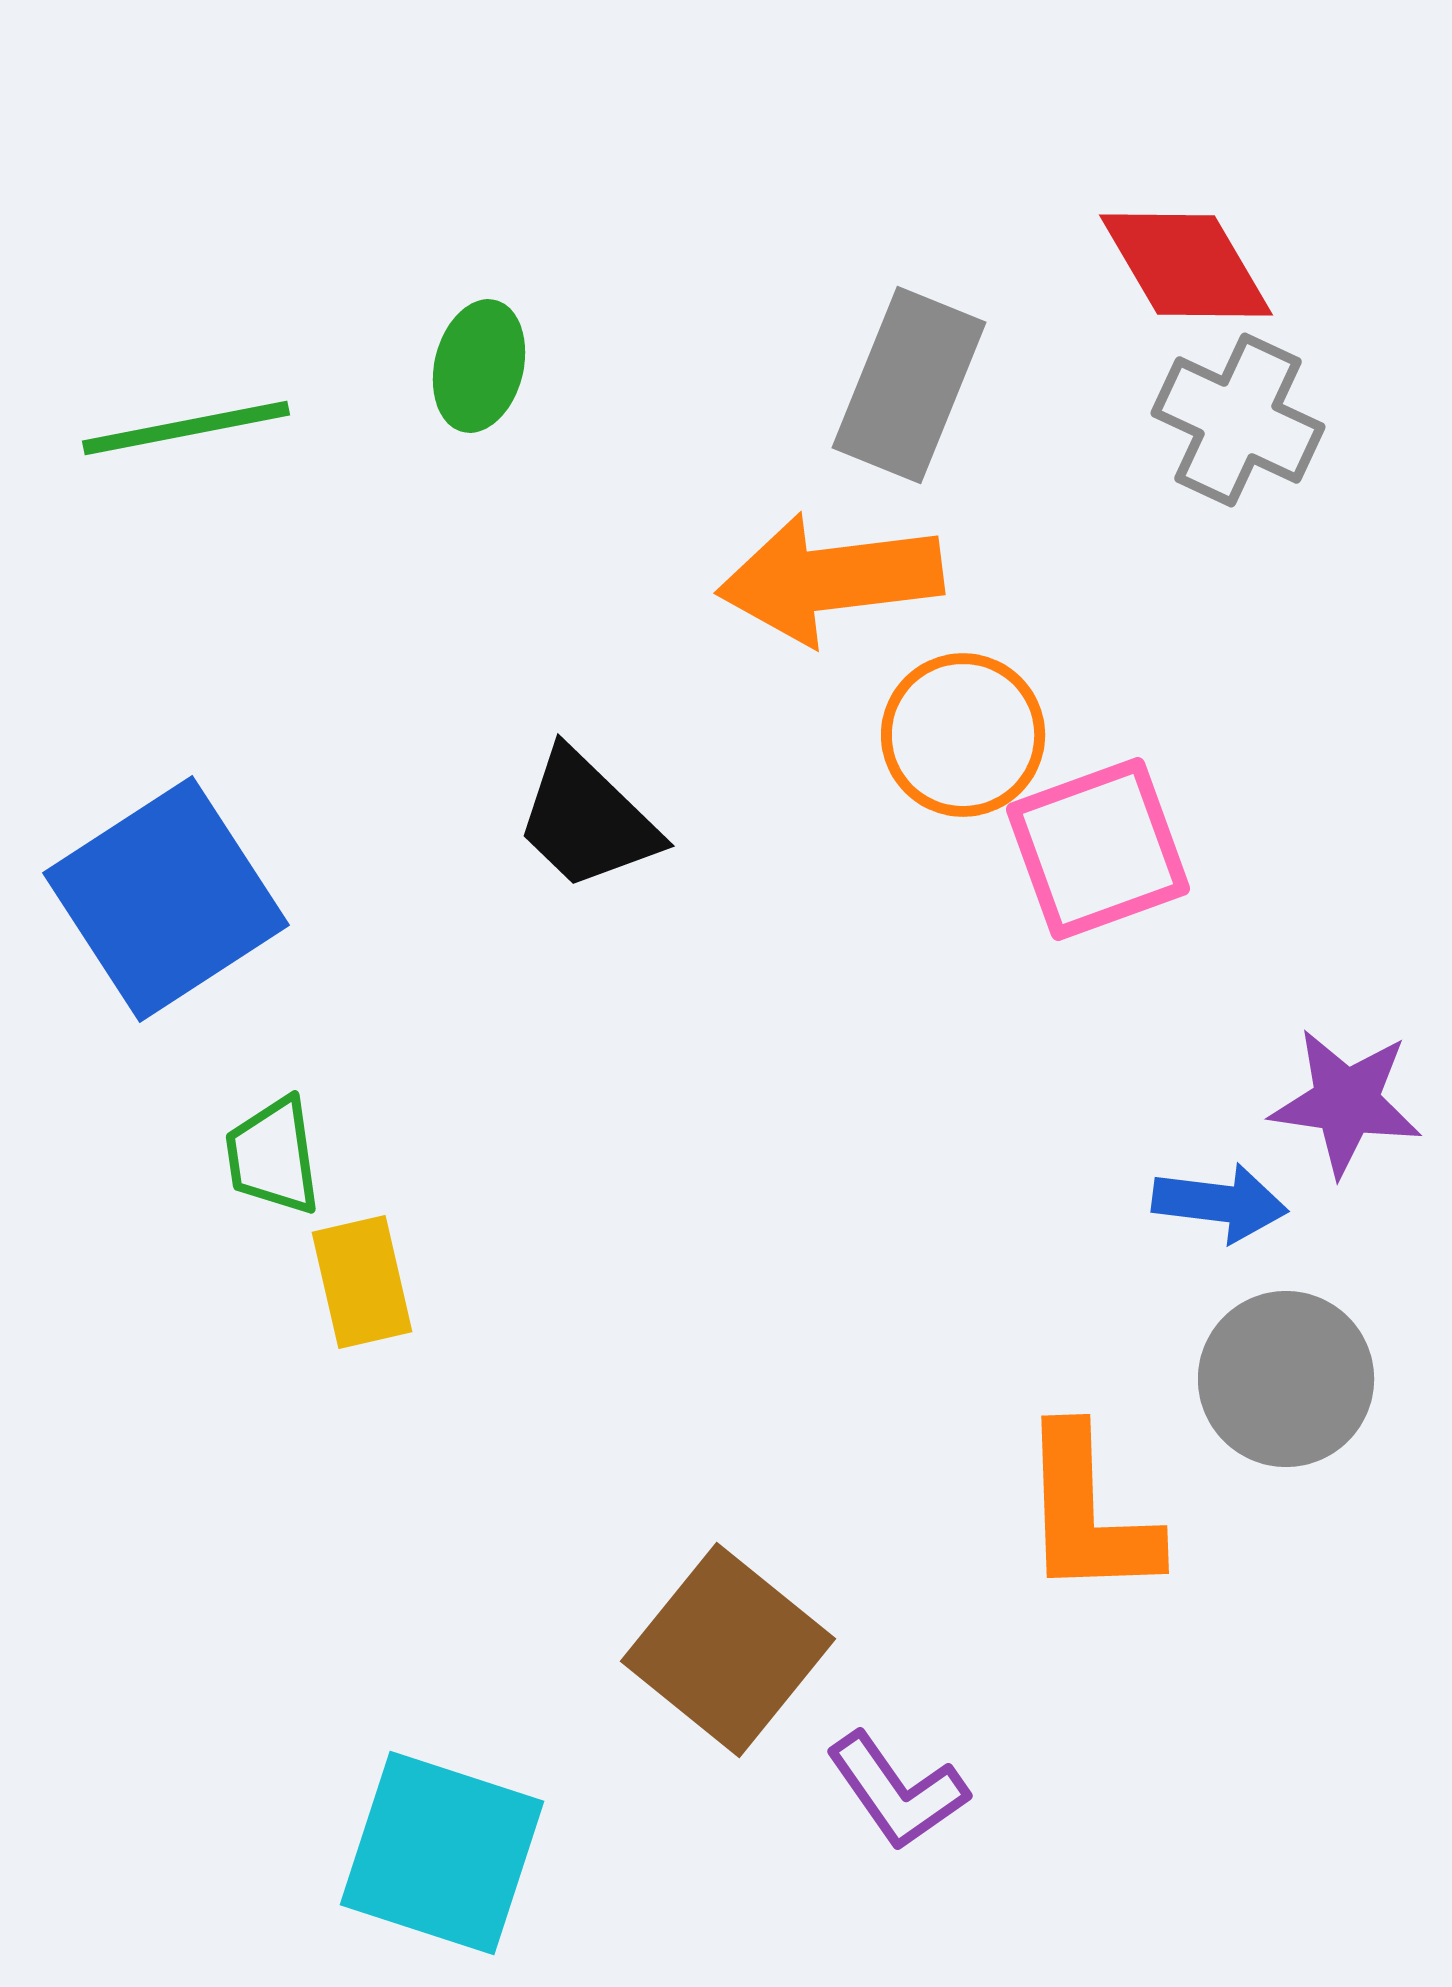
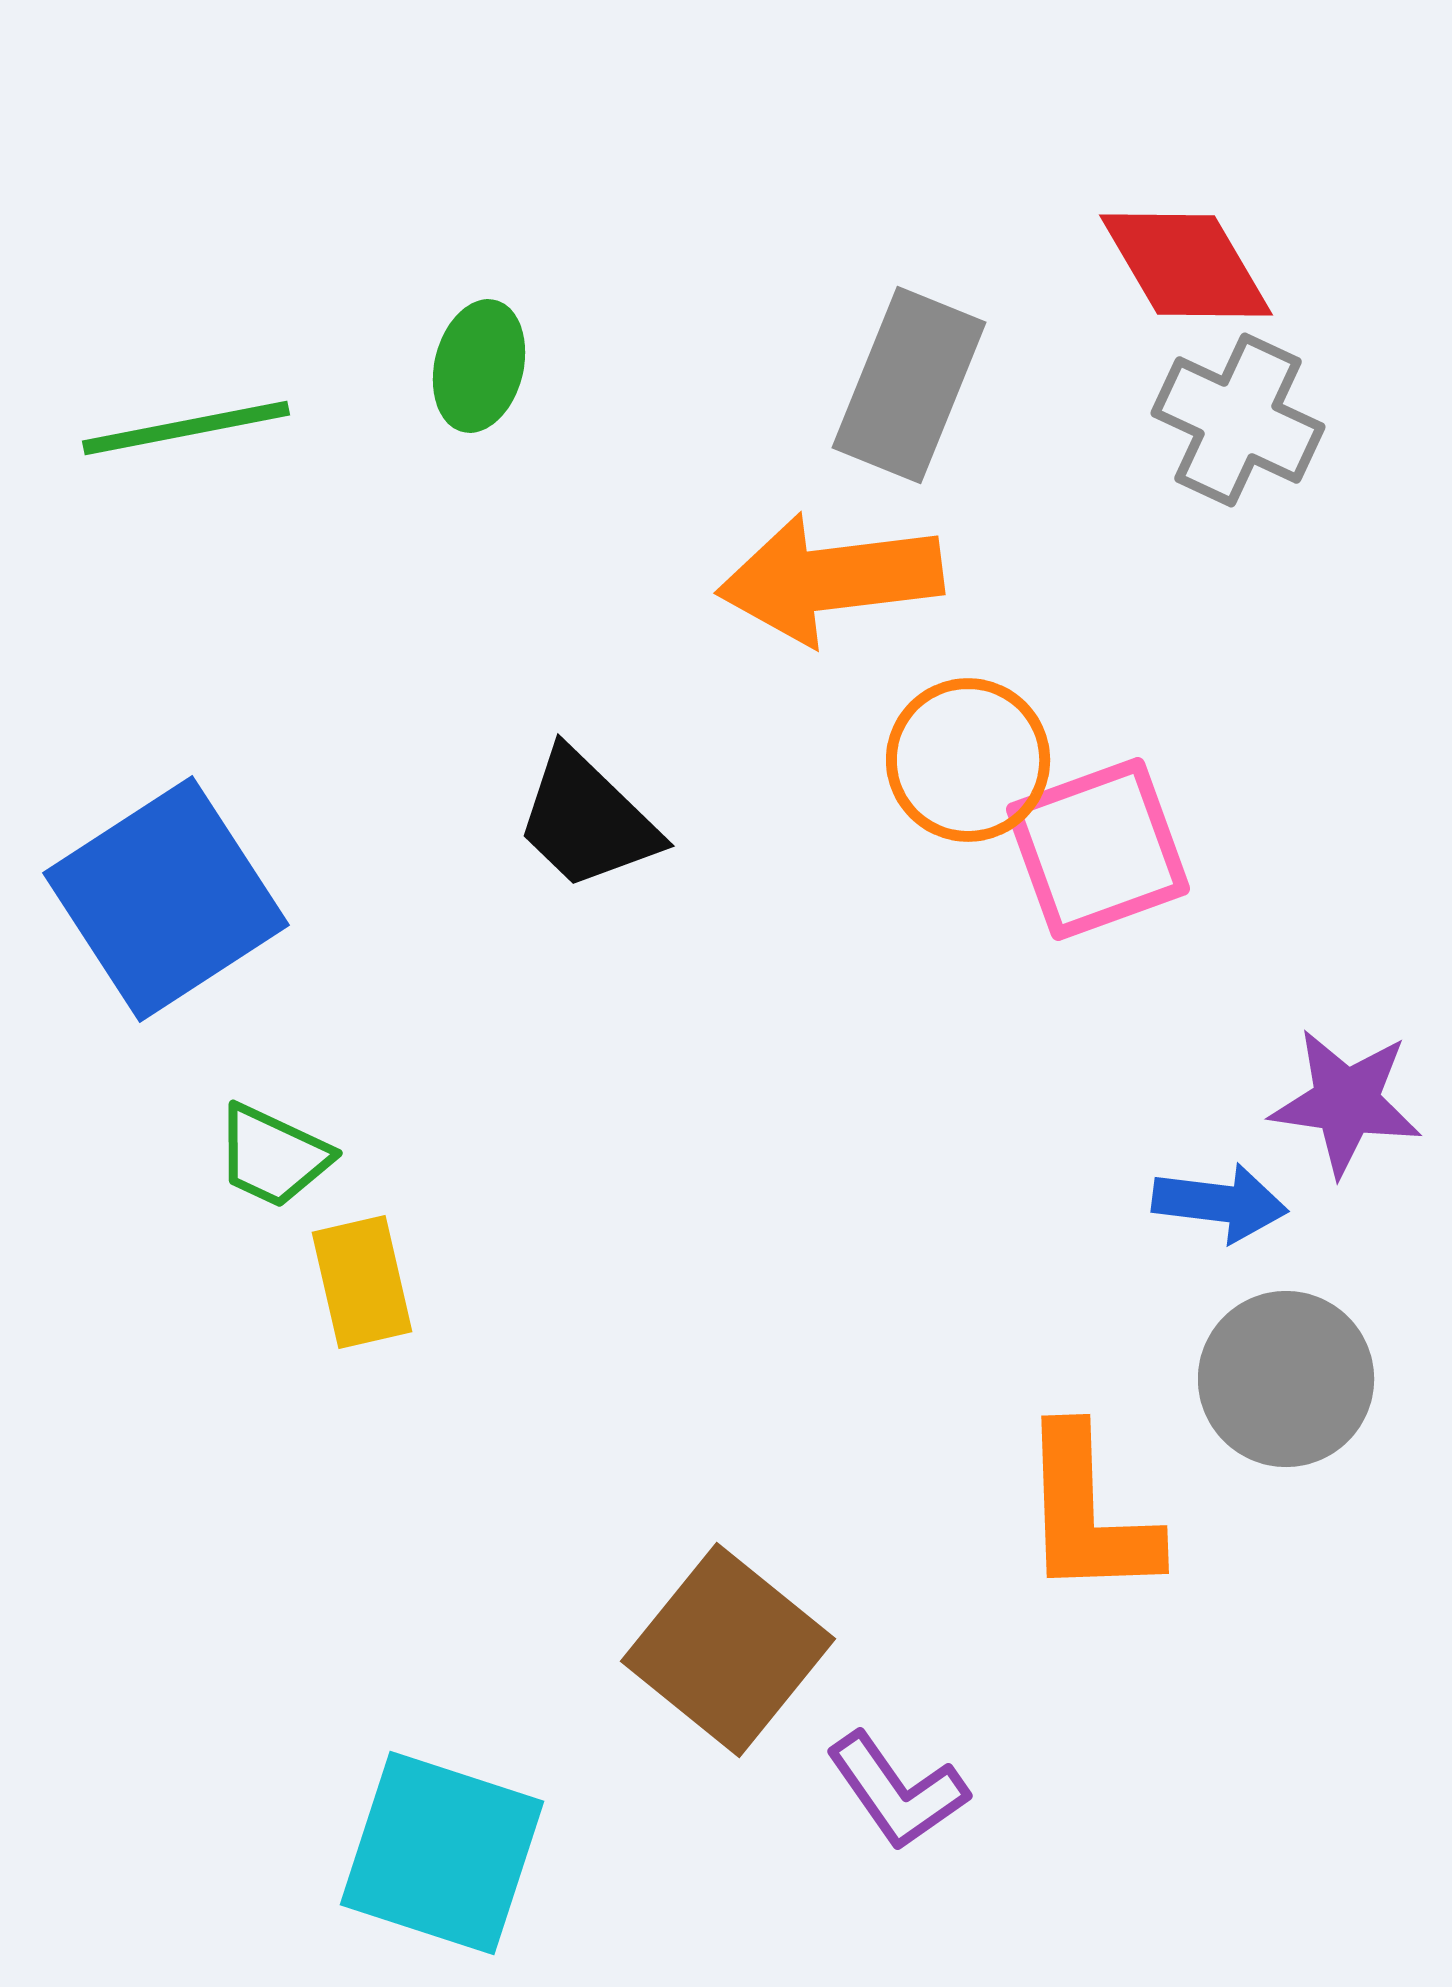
orange circle: moved 5 px right, 25 px down
green trapezoid: rotated 57 degrees counterclockwise
